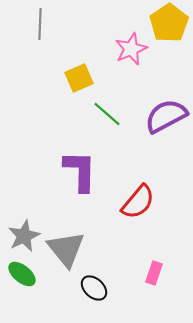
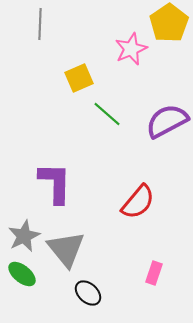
purple semicircle: moved 1 px right, 5 px down
purple L-shape: moved 25 px left, 12 px down
black ellipse: moved 6 px left, 5 px down
